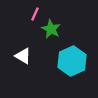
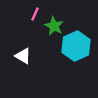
green star: moved 3 px right, 3 px up
cyan hexagon: moved 4 px right, 15 px up
